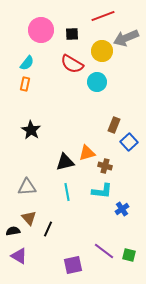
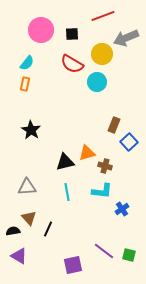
yellow circle: moved 3 px down
